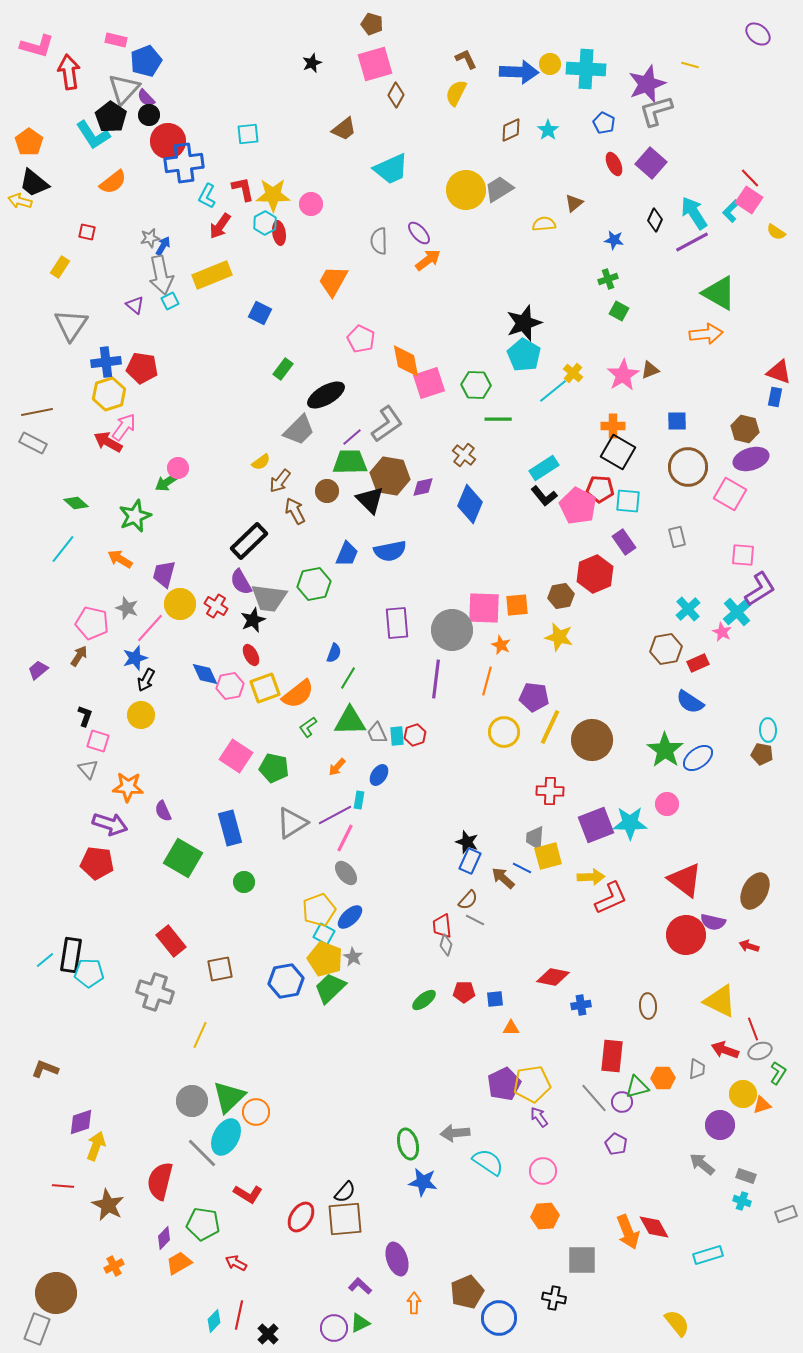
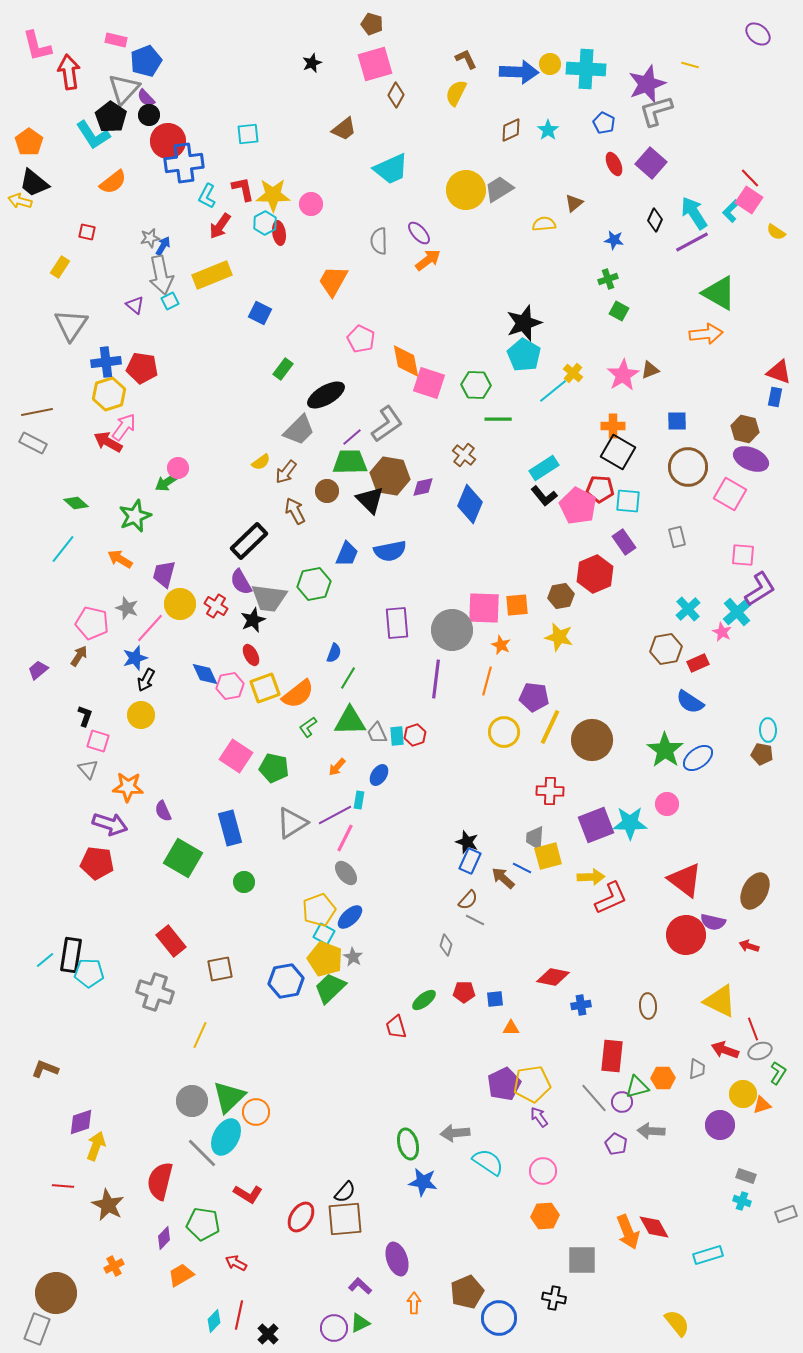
pink L-shape at (37, 46): rotated 60 degrees clockwise
pink square at (429, 383): rotated 36 degrees clockwise
purple ellipse at (751, 459): rotated 40 degrees clockwise
brown arrow at (280, 481): moved 6 px right, 9 px up
red trapezoid at (442, 926): moved 46 px left, 101 px down; rotated 10 degrees counterclockwise
gray arrow at (702, 1164): moved 51 px left, 33 px up; rotated 36 degrees counterclockwise
orange trapezoid at (179, 1263): moved 2 px right, 12 px down
